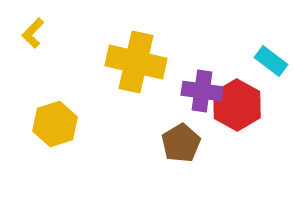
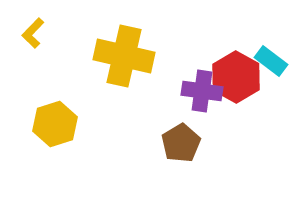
yellow cross: moved 12 px left, 6 px up
red hexagon: moved 1 px left, 28 px up
